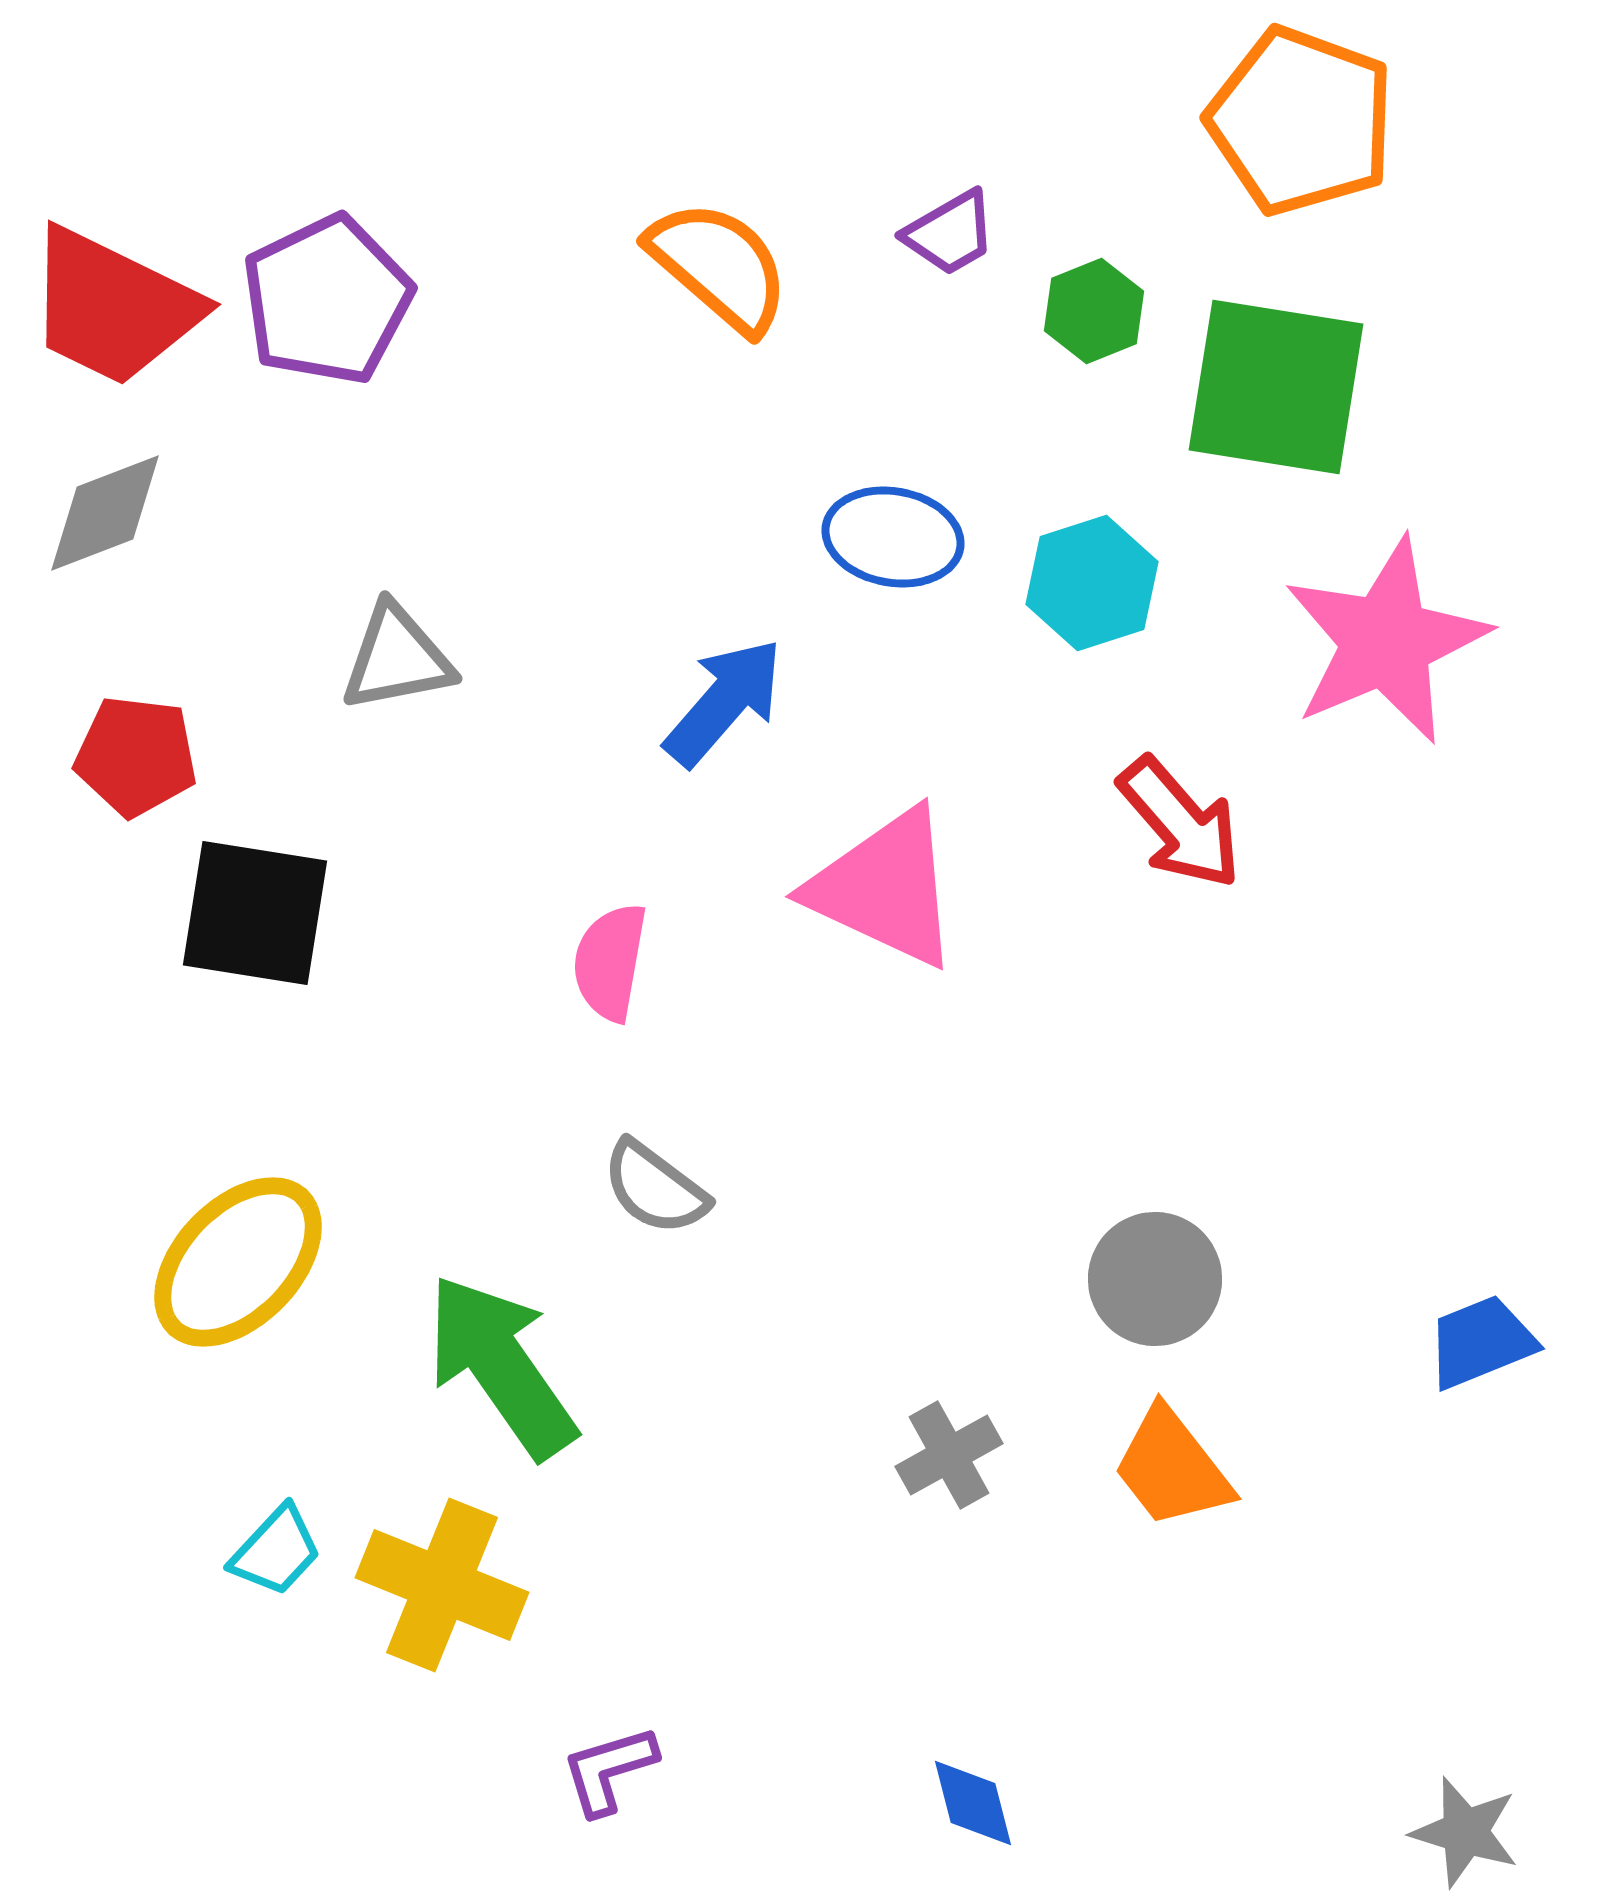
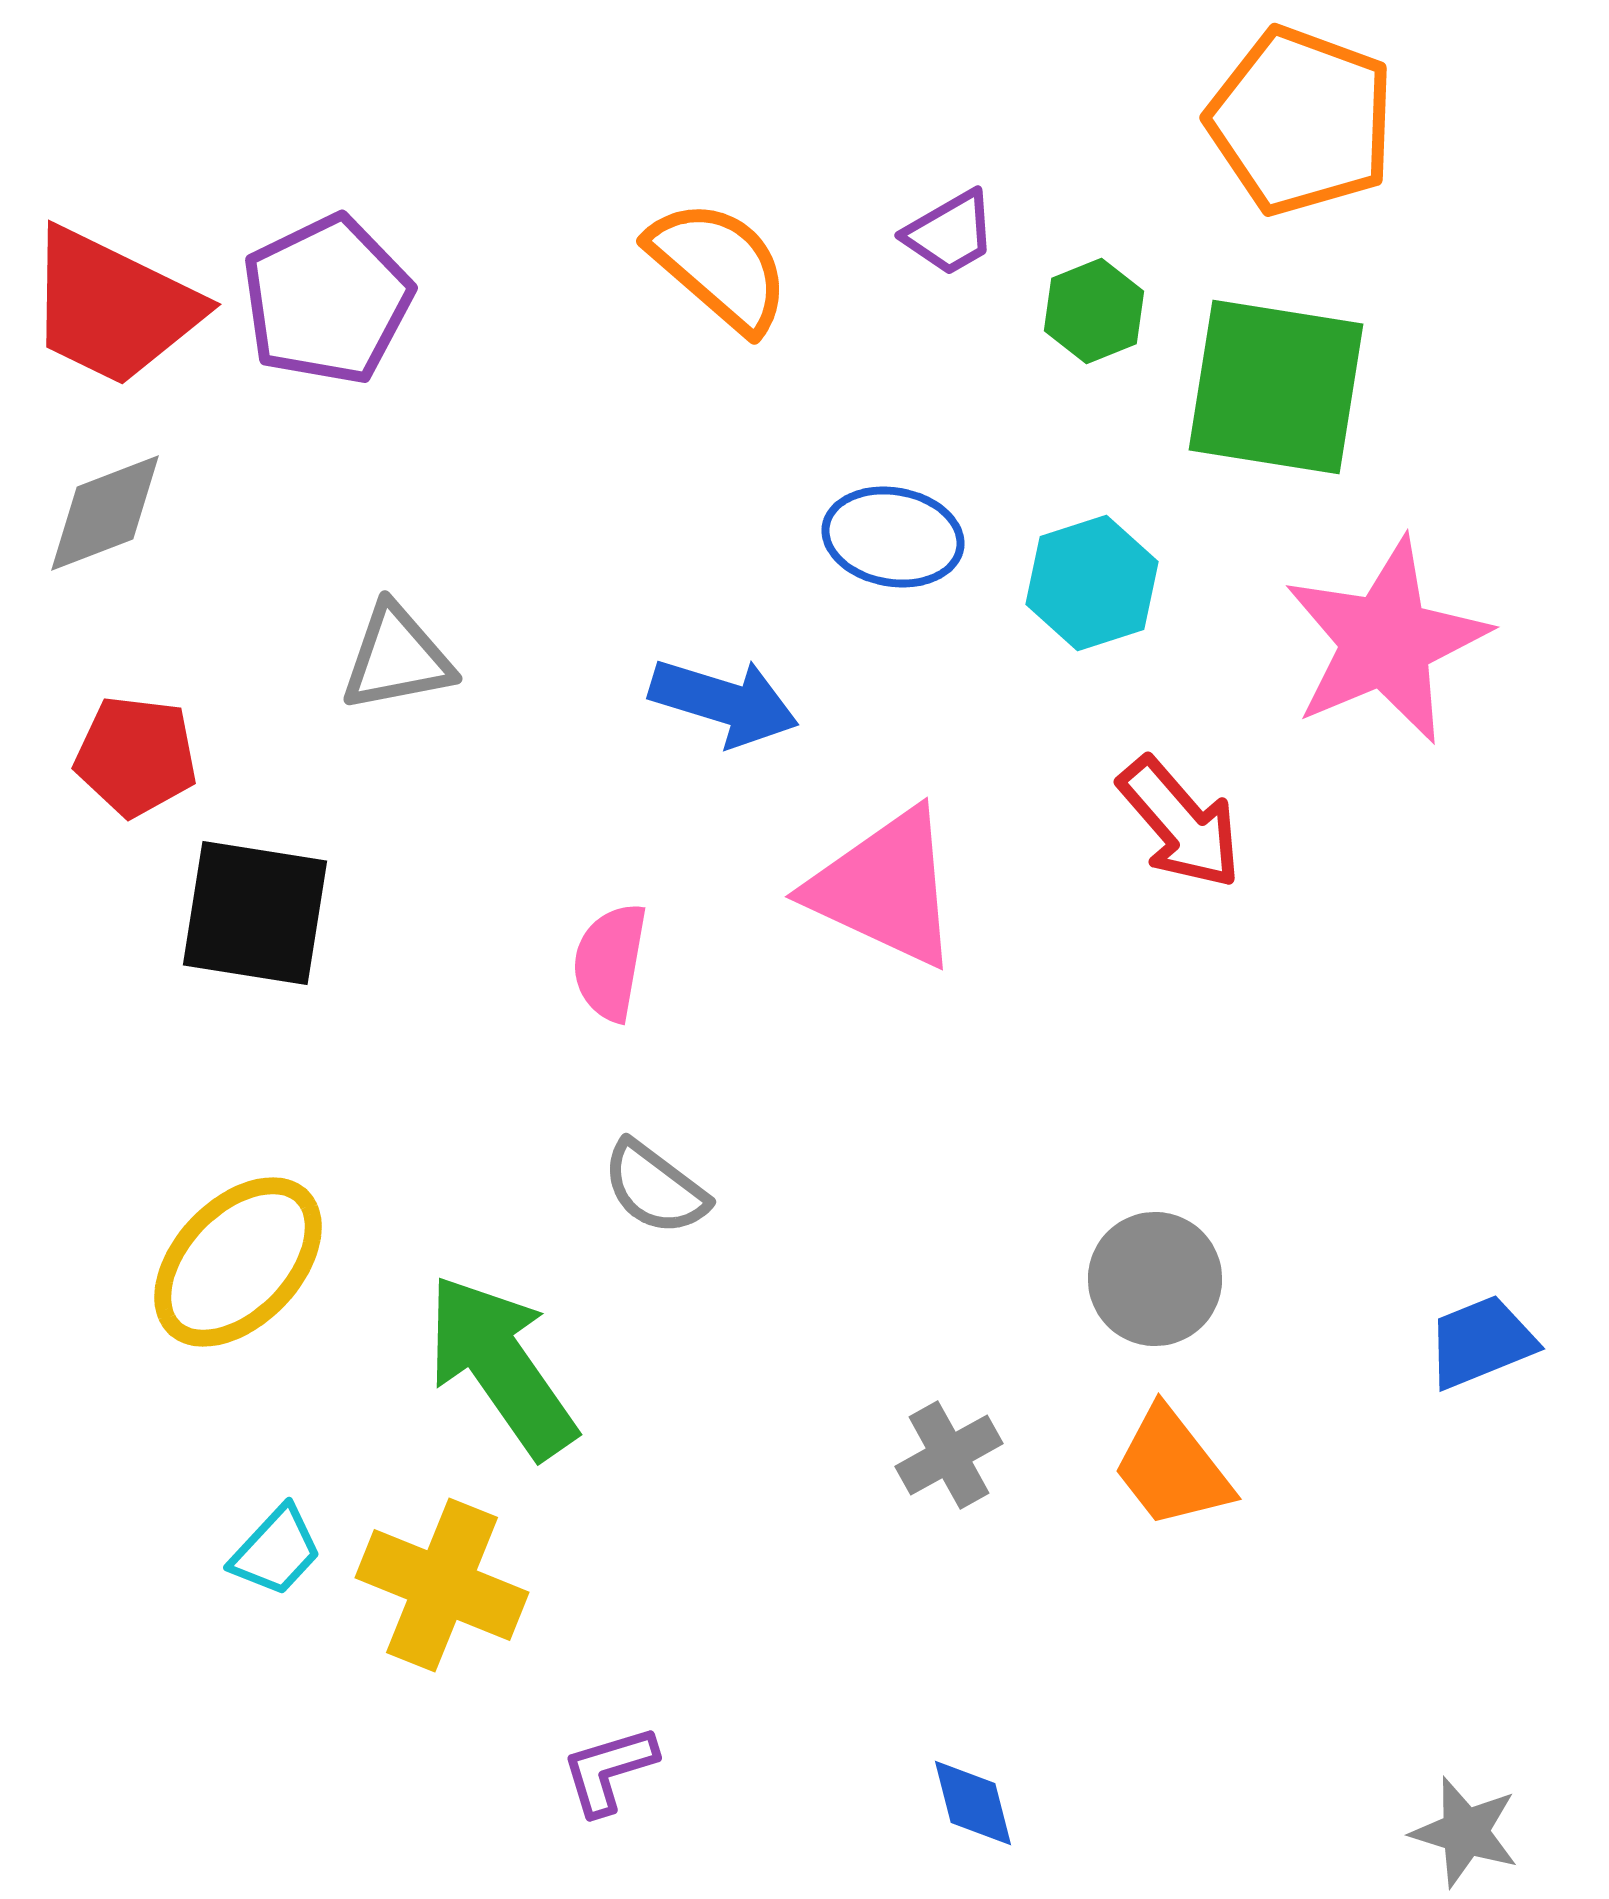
blue arrow: rotated 66 degrees clockwise
